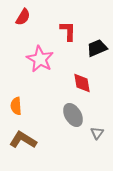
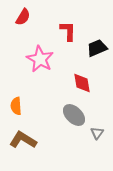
gray ellipse: moved 1 px right; rotated 15 degrees counterclockwise
